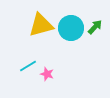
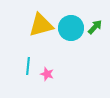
cyan line: rotated 54 degrees counterclockwise
